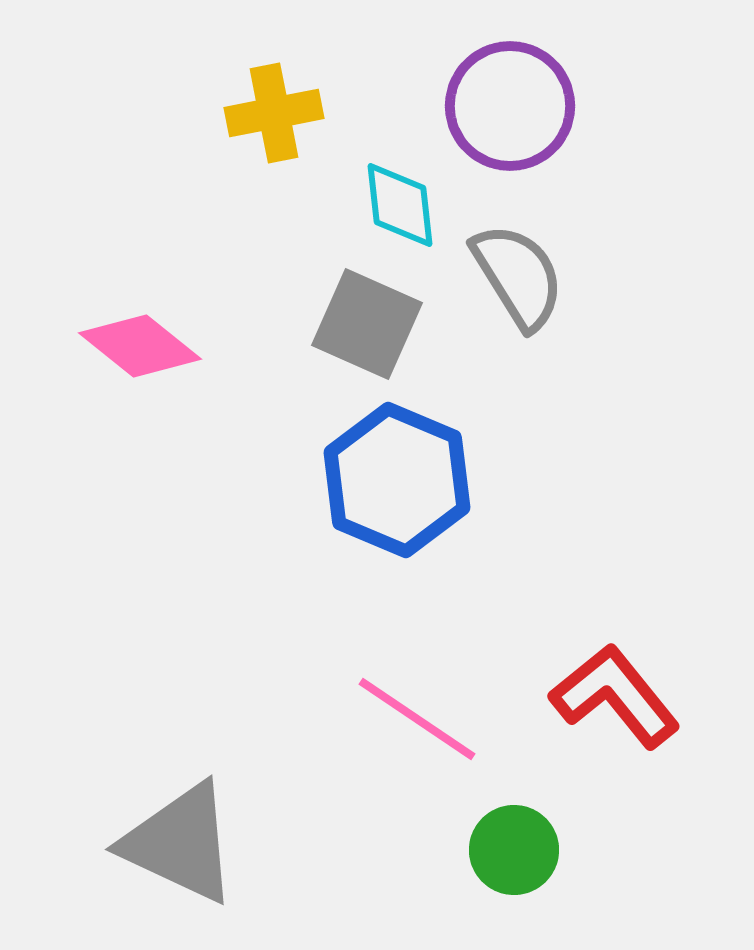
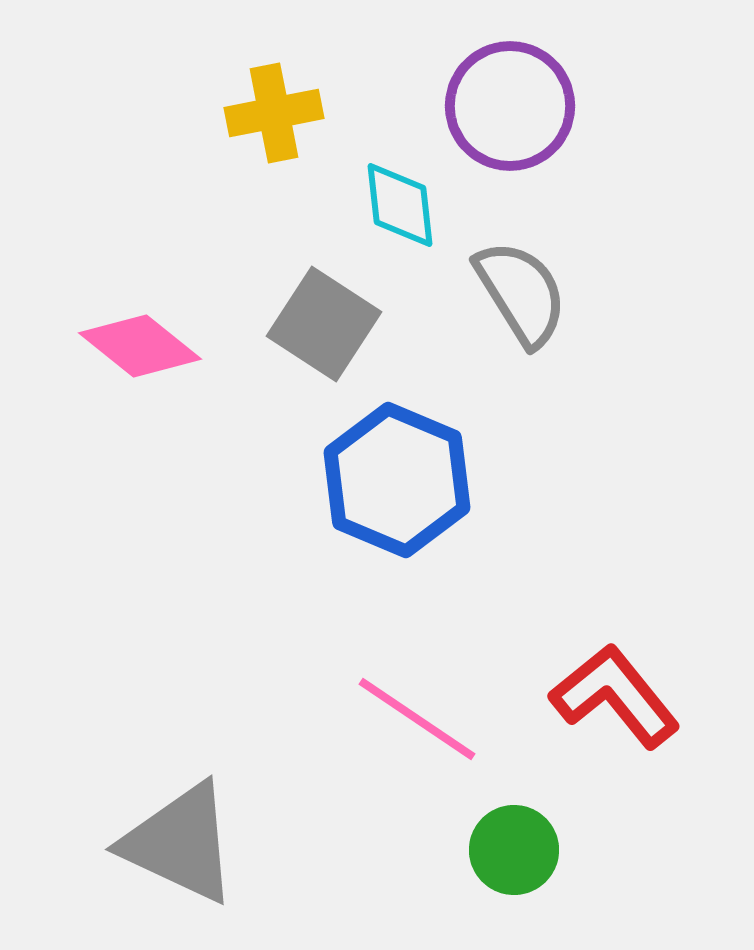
gray semicircle: moved 3 px right, 17 px down
gray square: moved 43 px left; rotated 9 degrees clockwise
